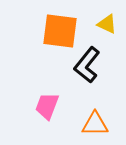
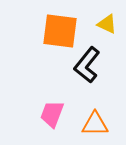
pink trapezoid: moved 5 px right, 8 px down
